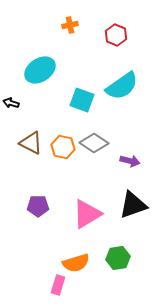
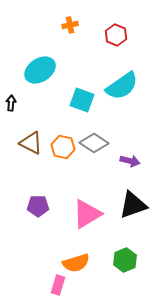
black arrow: rotated 77 degrees clockwise
green hexagon: moved 7 px right, 2 px down; rotated 15 degrees counterclockwise
